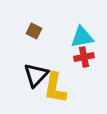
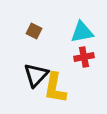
cyan triangle: moved 5 px up
